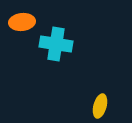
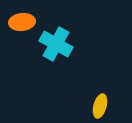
cyan cross: rotated 20 degrees clockwise
